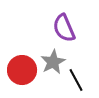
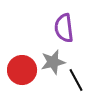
purple semicircle: rotated 16 degrees clockwise
gray star: rotated 15 degrees clockwise
